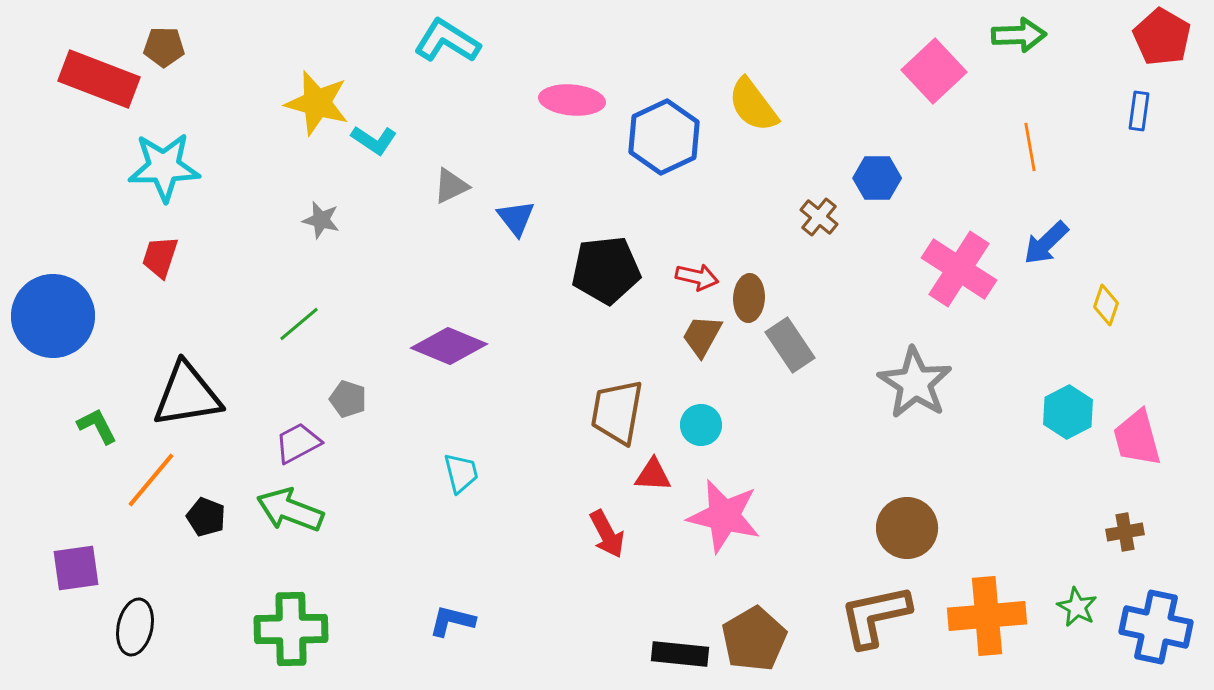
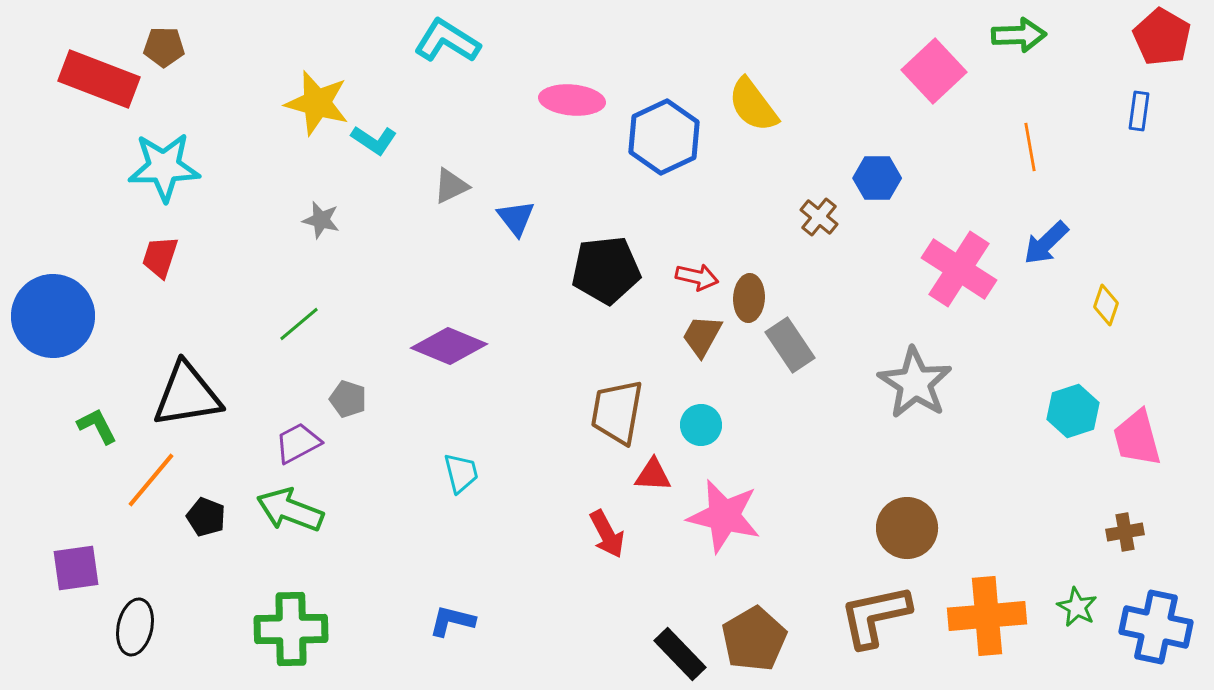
cyan hexagon at (1068, 412): moved 5 px right, 1 px up; rotated 9 degrees clockwise
black rectangle at (680, 654): rotated 40 degrees clockwise
